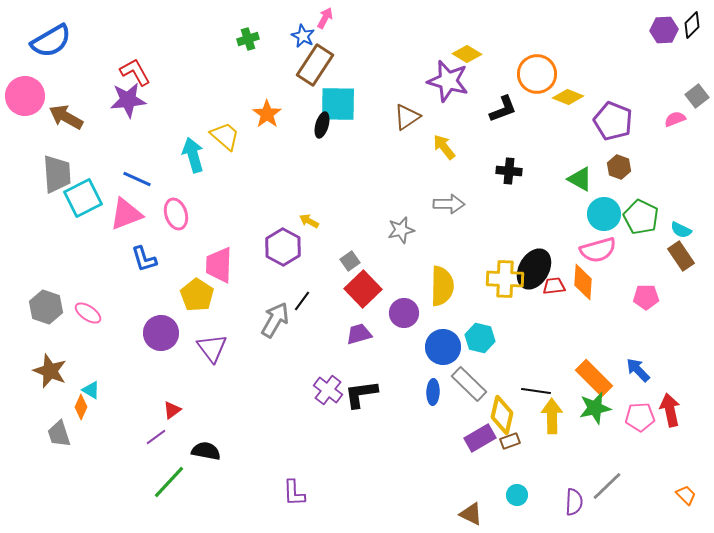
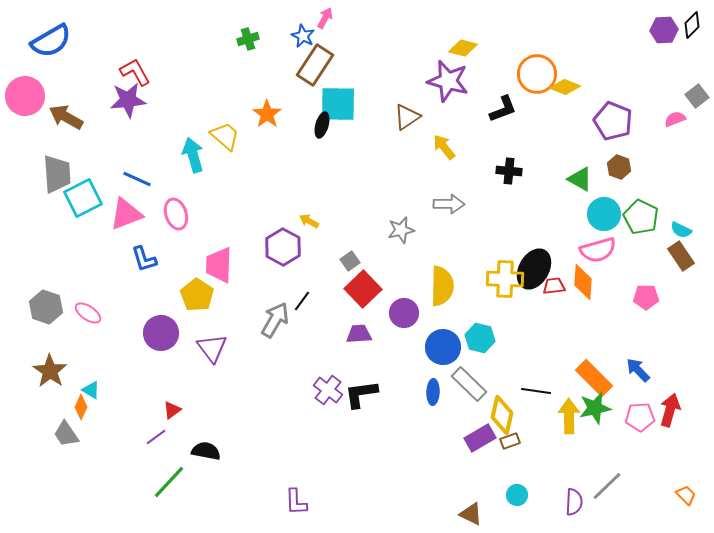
yellow diamond at (467, 54): moved 4 px left, 6 px up; rotated 16 degrees counterclockwise
yellow diamond at (568, 97): moved 3 px left, 10 px up
purple trapezoid at (359, 334): rotated 12 degrees clockwise
brown star at (50, 371): rotated 12 degrees clockwise
red arrow at (670, 410): rotated 28 degrees clockwise
yellow arrow at (552, 416): moved 17 px right
gray trapezoid at (59, 434): moved 7 px right; rotated 16 degrees counterclockwise
purple L-shape at (294, 493): moved 2 px right, 9 px down
